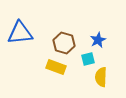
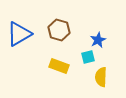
blue triangle: moved 1 px left, 1 px down; rotated 24 degrees counterclockwise
brown hexagon: moved 5 px left, 13 px up
cyan square: moved 2 px up
yellow rectangle: moved 3 px right, 1 px up
